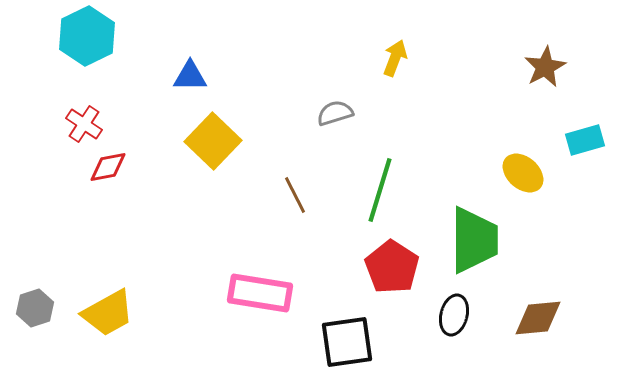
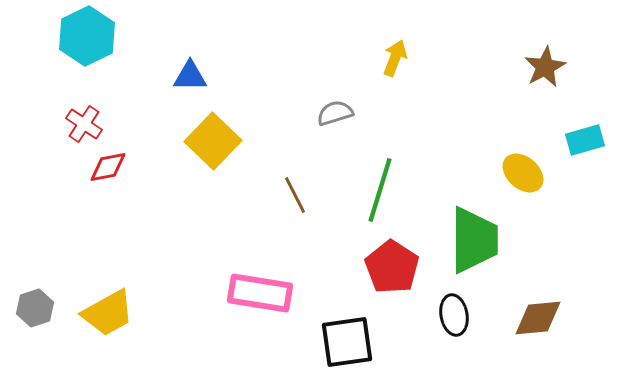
black ellipse: rotated 24 degrees counterclockwise
